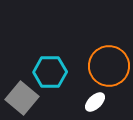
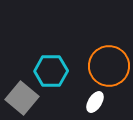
cyan hexagon: moved 1 px right, 1 px up
white ellipse: rotated 15 degrees counterclockwise
